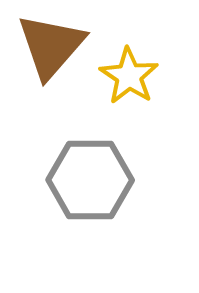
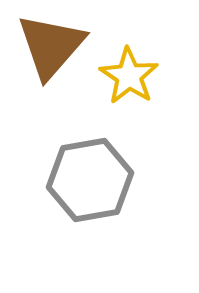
gray hexagon: rotated 10 degrees counterclockwise
